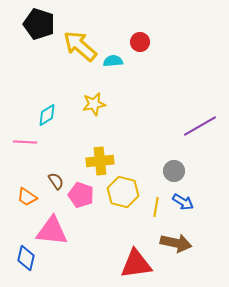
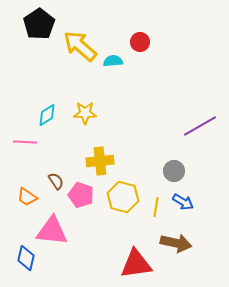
black pentagon: rotated 20 degrees clockwise
yellow star: moved 9 px left, 9 px down; rotated 10 degrees clockwise
yellow hexagon: moved 5 px down
